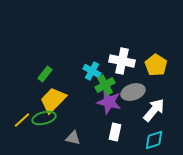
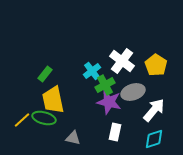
white cross: rotated 25 degrees clockwise
cyan cross: rotated 24 degrees clockwise
yellow trapezoid: rotated 56 degrees counterclockwise
green ellipse: rotated 30 degrees clockwise
cyan diamond: moved 1 px up
